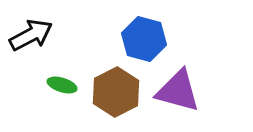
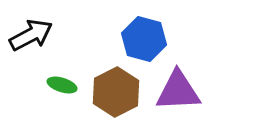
purple triangle: rotated 18 degrees counterclockwise
